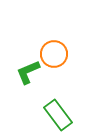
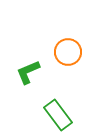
orange circle: moved 14 px right, 2 px up
